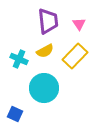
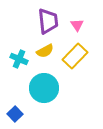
pink triangle: moved 2 px left, 1 px down
blue square: rotated 21 degrees clockwise
